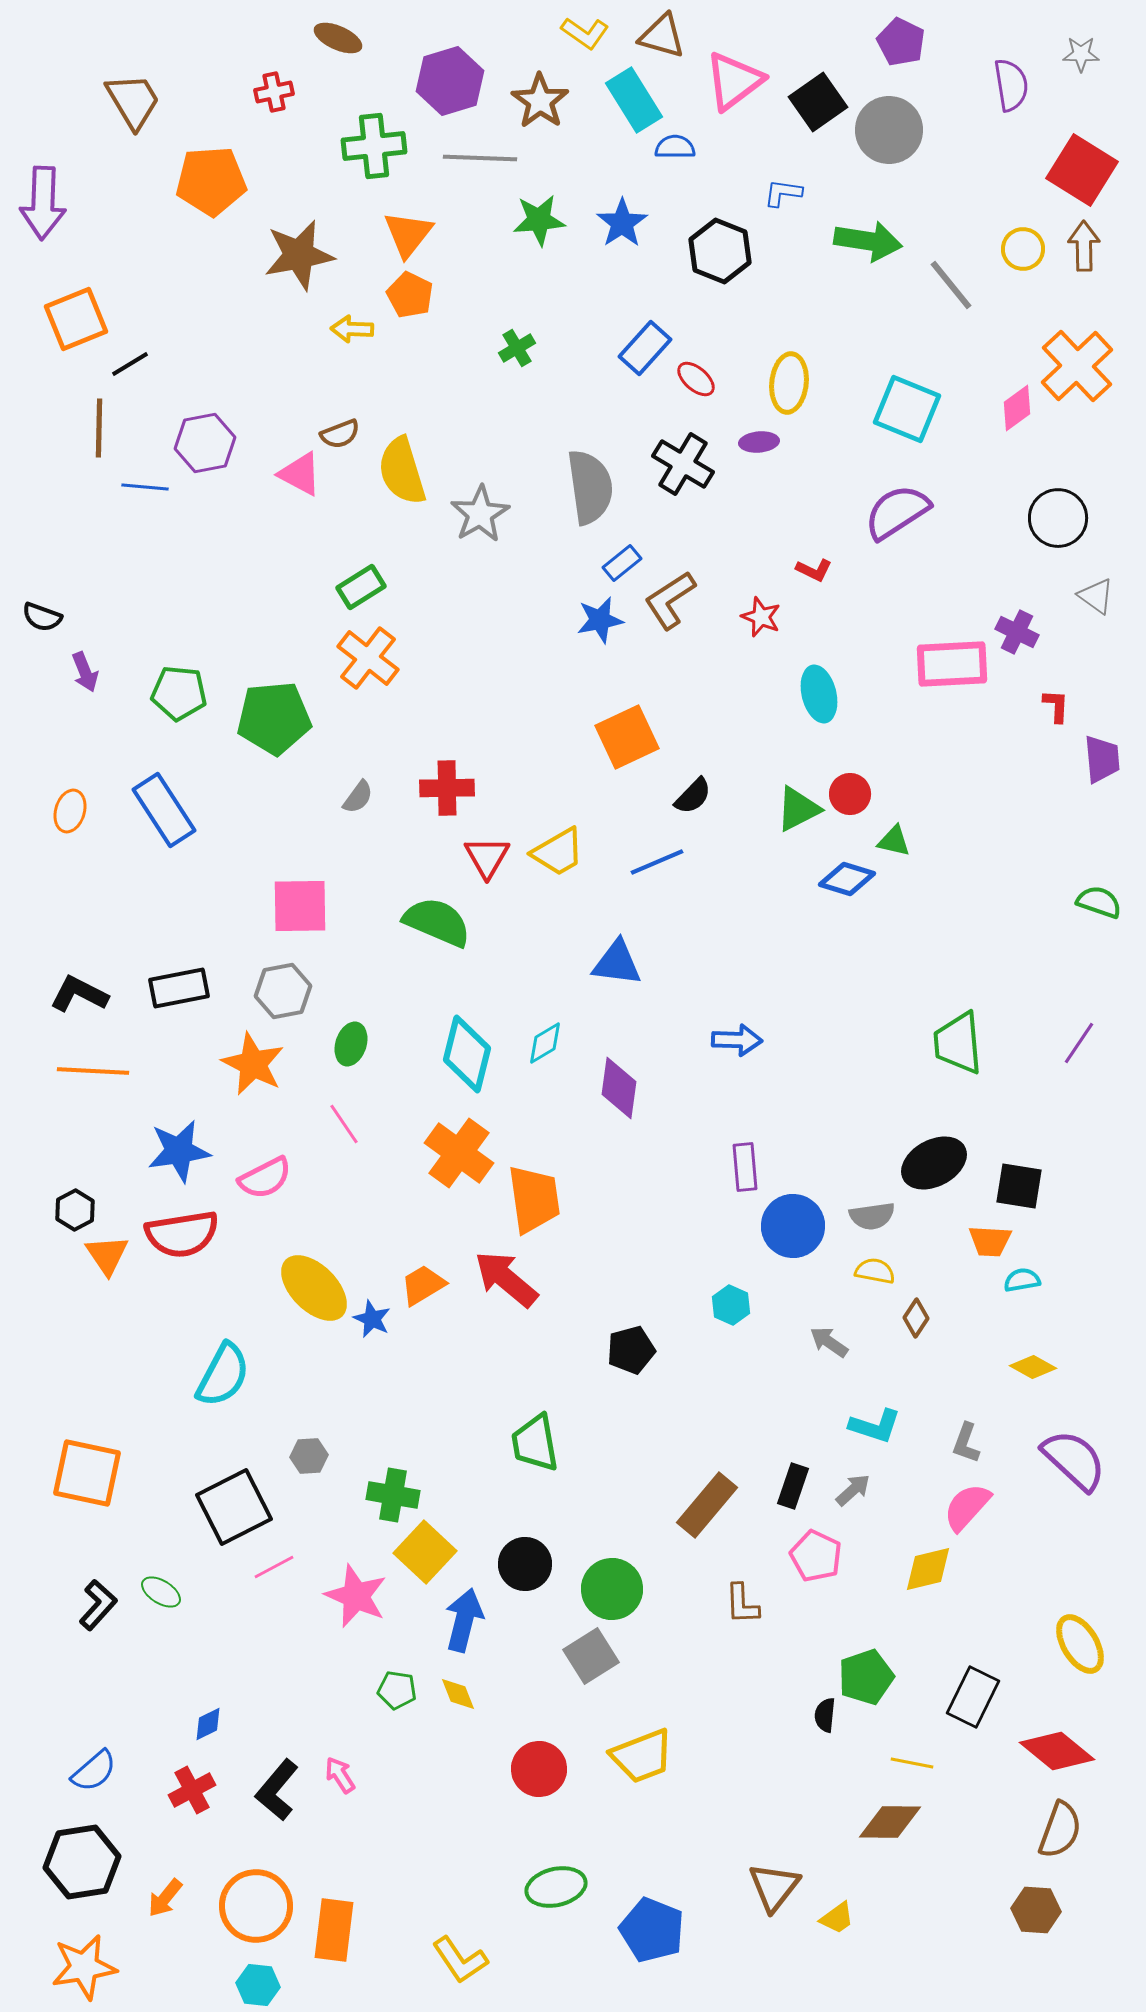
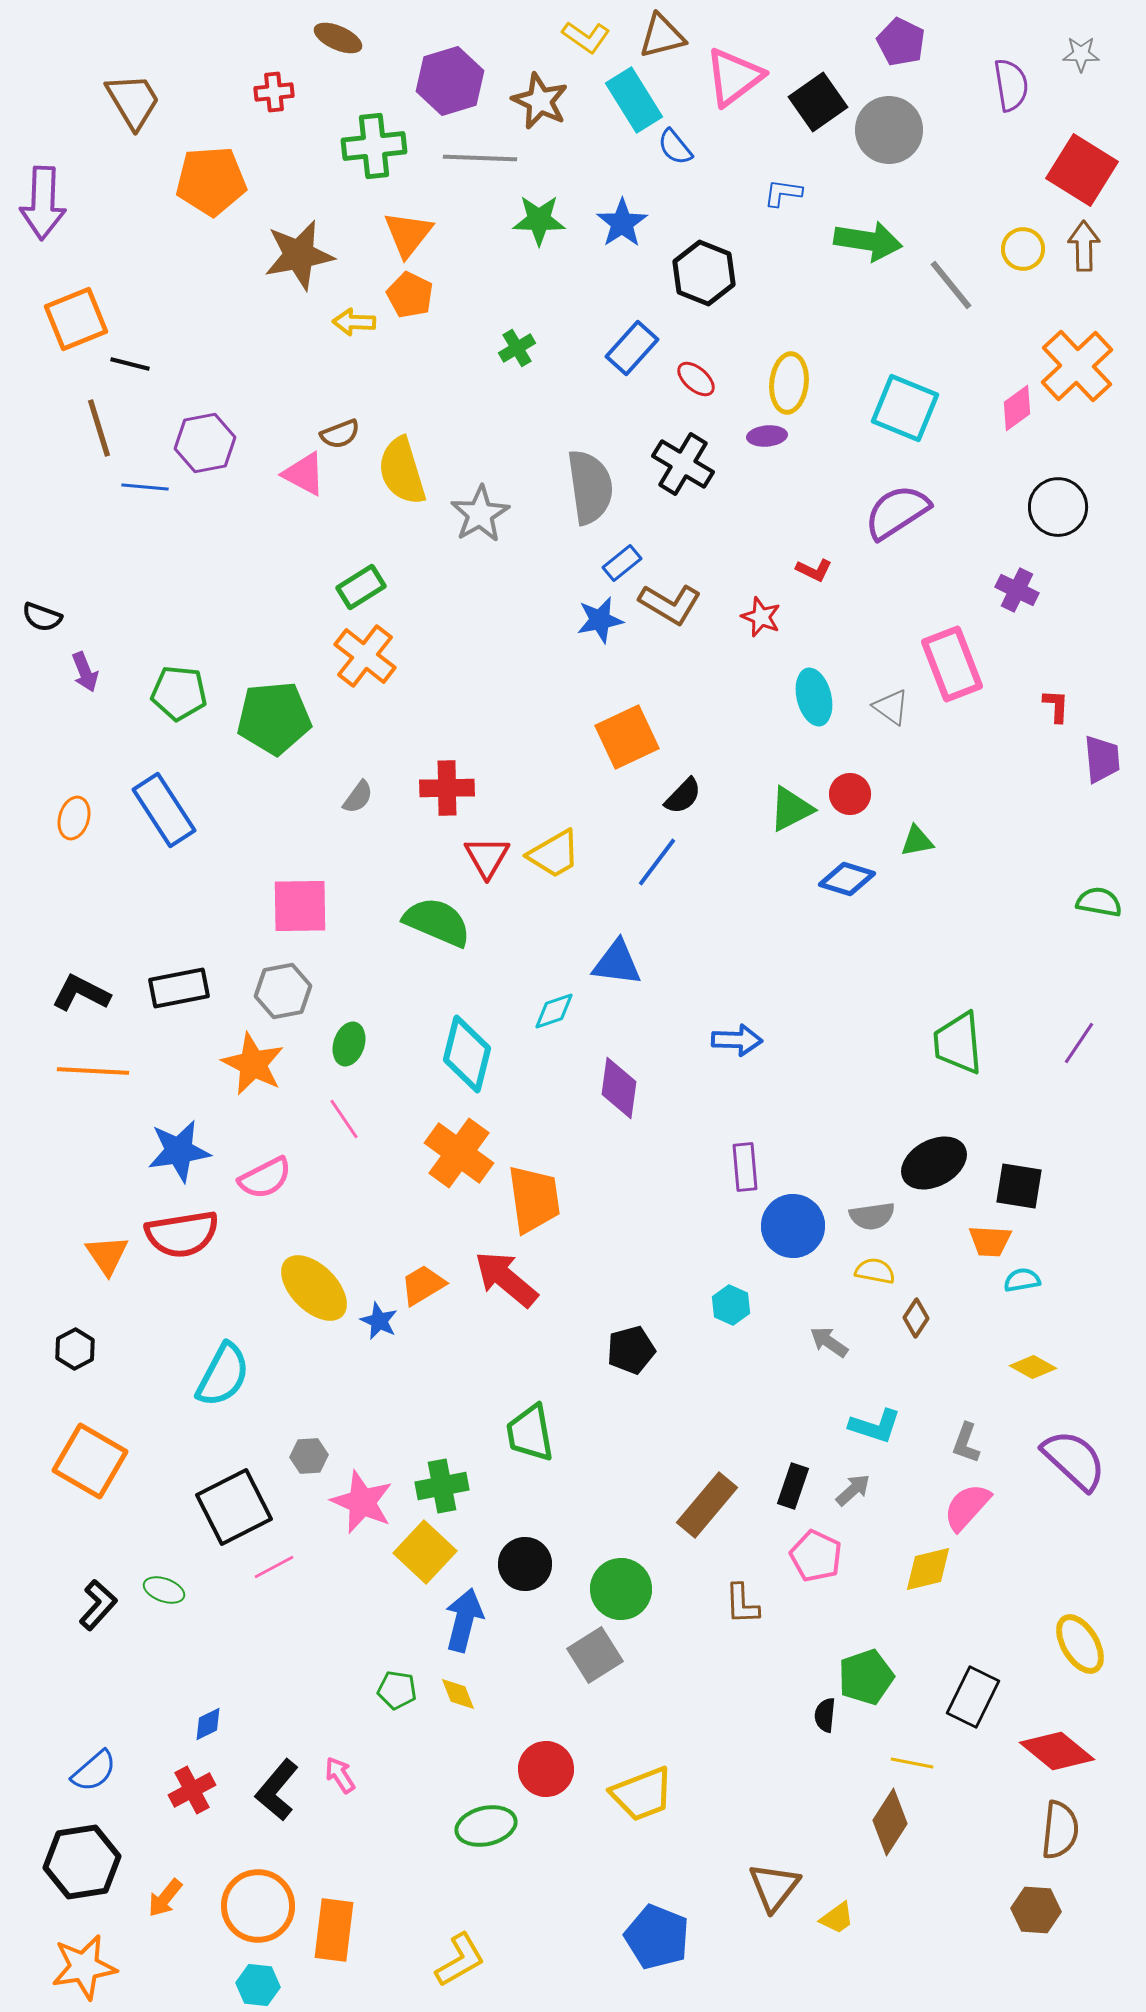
yellow L-shape at (585, 33): moved 1 px right, 4 px down
brown triangle at (662, 36): rotated 30 degrees counterclockwise
pink triangle at (734, 81): moved 4 px up
red cross at (274, 92): rotated 6 degrees clockwise
brown star at (540, 101): rotated 10 degrees counterclockwise
blue semicircle at (675, 147): rotated 129 degrees counterclockwise
green star at (539, 220): rotated 6 degrees clockwise
black hexagon at (720, 251): moved 16 px left, 22 px down
yellow arrow at (352, 329): moved 2 px right, 7 px up
blue rectangle at (645, 348): moved 13 px left
black line at (130, 364): rotated 45 degrees clockwise
cyan square at (907, 409): moved 2 px left, 1 px up
brown line at (99, 428): rotated 18 degrees counterclockwise
purple ellipse at (759, 442): moved 8 px right, 6 px up
pink triangle at (300, 474): moved 4 px right
black circle at (1058, 518): moved 11 px up
gray triangle at (1096, 596): moved 205 px left, 111 px down
brown L-shape at (670, 600): moved 4 px down; rotated 116 degrees counterclockwise
purple cross at (1017, 632): moved 42 px up
orange cross at (368, 658): moved 3 px left, 2 px up
pink rectangle at (952, 664): rotated 72 degrees clockwise
cyan ellipse at (819, 694): moved 5 px left, 3 px down
black semicircle at (693, 796): moved 10 px left
green triangle at (798, 809): moved 7 px left
orange ellipse at (70, 811): moved 4 px right, 7 px down
green triangle at (894, 841): moved 23 px right; rotated 24 degrees counterclockwise
yellow trapezoid at (558, 852): moved 4 px left, 2 px down
blue line at (657, 862): rotated 30 degrees counterclockwise
green semicircle at (1099, 902): rotated 9 degrees counterclockwise
black L-shape at (79, 994): moved 2 px right, 1 px up
cyan diamond at (545, 1043): moved 9 px right, 32 px up; rotated 12 degrees clockwise
green ellipse at (351, 1044): moved 2 px left
pink line at (344, 1124): moved 5 px up
black hexagon at (75, 1210): moved 139 px down
blue star at (372, 1319): moved 7 px right, 2 px down
green trapezoid at (535, 1443): moved 5 px left, 10 px up
orange square at (87, 1473): moved 3 px right, 12 px up; rotated 18 degrees clockwise
green cross at (393, 1495): moved 49 px right, 9 px up; rotated 21 degrees counterclockwise
green circle at (612, 1589): moved 9 px right
green ellipse at (161, 1592): moved 3 px right, 2 px up; rotated 12 degrees counterclockwise
pink star at (356, 1596): moved 6 px right, 94 px up
gray square at (591, 1656): moved 4 px right, 1 px up
yellow trapezoid at (642, 1756): moved 38 px down
red circle at (539, 1769): moved 7 px right
brown diamond at (890, 1822): rotated 58 degrees counterclockwise
brown semicircle at (1060, 1830): rotated 14 degrees counterclockwise
green ellipse at (556, 1887): moved 70 px left, 61 px up
orange circle at (256, 1906): moved 2 px right
blue pentagon at (652, 1930): moved 5 px right, 7 px down
yellow L-shape at (460, 1960): rotated 86 degrees counterclockwise
